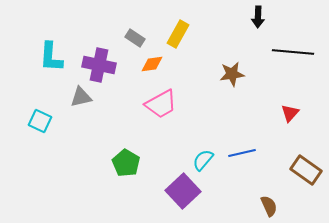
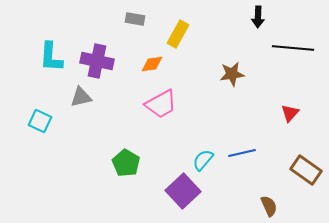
gray rectangle: moved 19 px up; rotated 24 degrees counterclockwise
black line: moved 4 px up
purple cross: moved 2 px left, 4 px up
